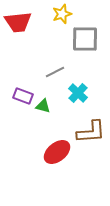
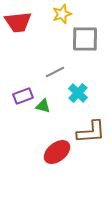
purple rectangle: rotated 42 degrees counterclockwise
